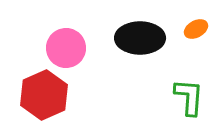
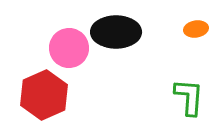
orange ellipse: rotated 20 degrees clockwise
black ellipse: moved 24 px left, 6 px up
pink circle: moved 3 px right
